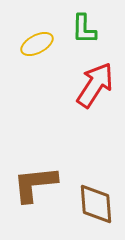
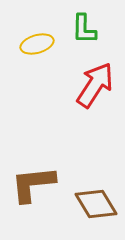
yellow ellipse: rotated 12 degrees clockwise
brown L-shape: moved 2 px left
brown diamond: rotated 27 degrees counterclockwise
